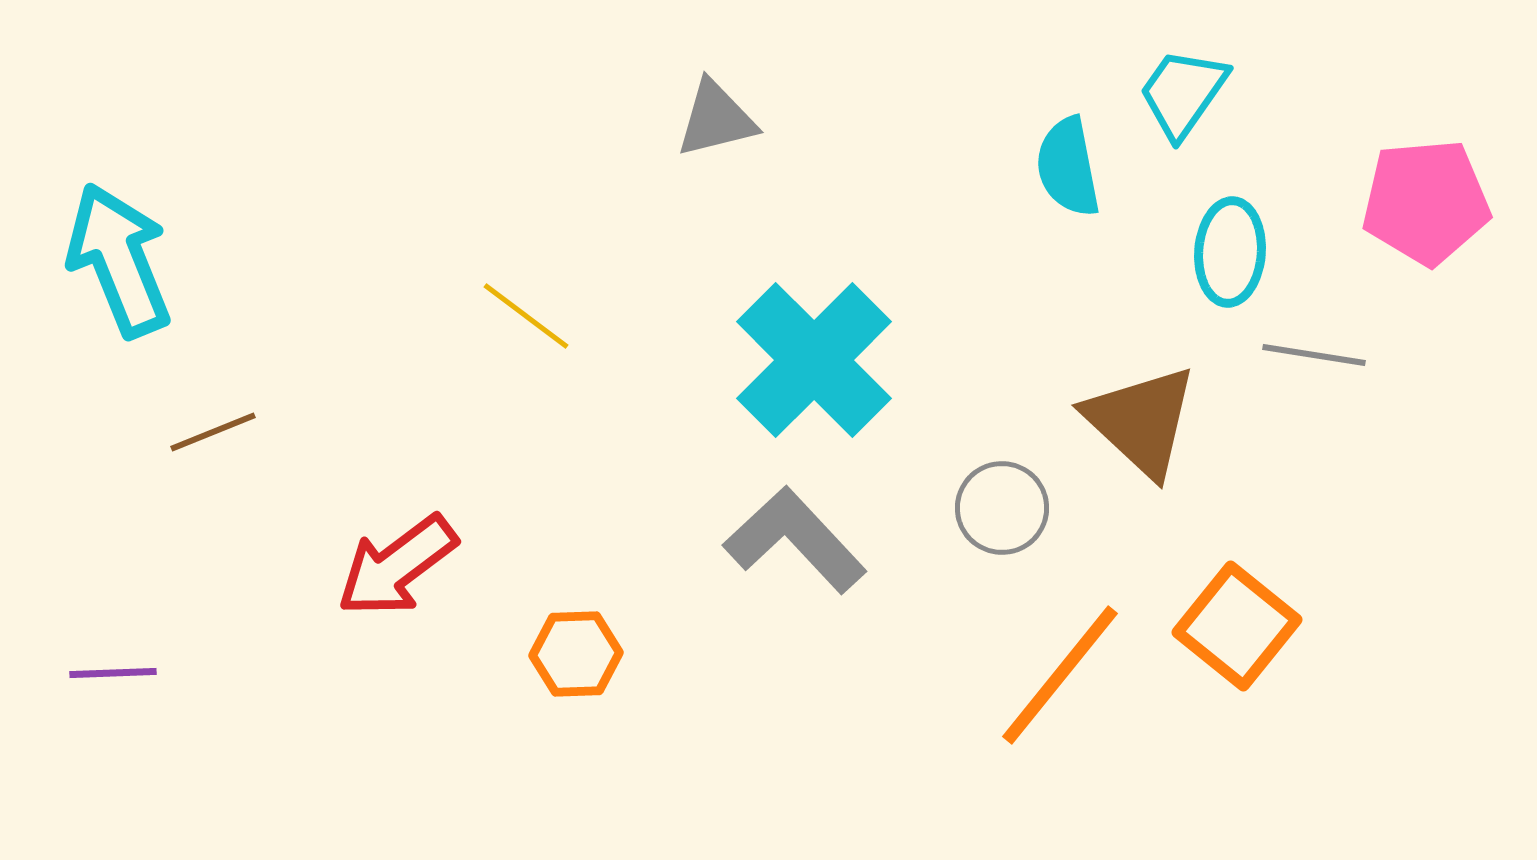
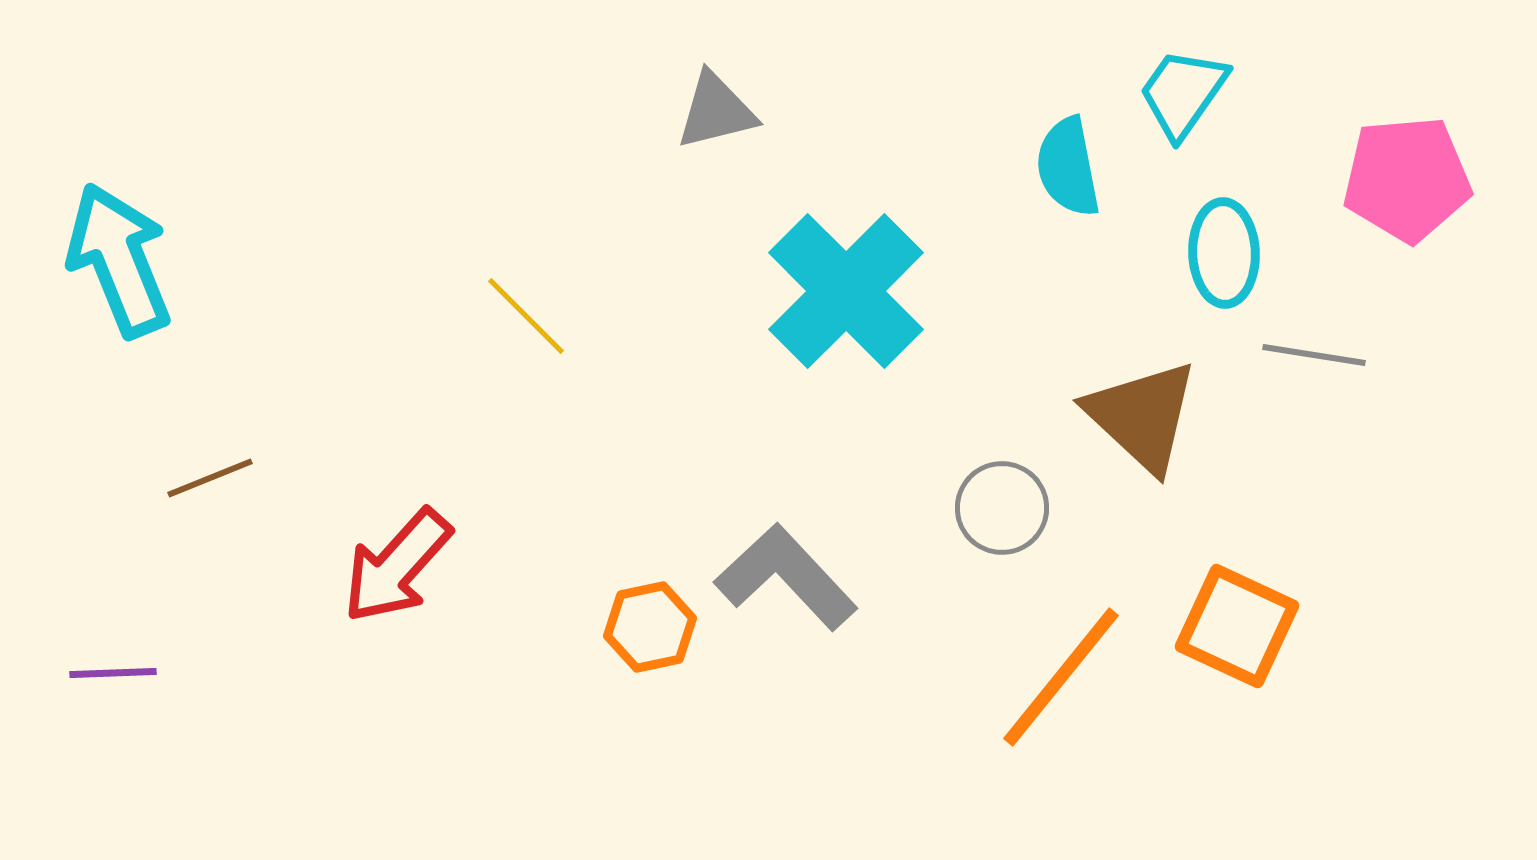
gray triangle: moved 8 px up
pink pentagon: moved 19 px left, 23 px up
cyan ellipse: moved 6 px left, 1 px down; rotated 6 degrees counterclockwise
yellow line: rotated 8 degrees clockwise
cyan cross: moved 32 px right, 69 px up
brown triangle: moved 1 px right, 5 px up
brown line: moved 3 px left, 46 px down
gray L-shape: moved 9 px left, 37 px down
red arrow: rotated 11 degrees counterclockwise
orange square: rotated 14 degrees counterclockwise
orange hexagon: moved 74 px right, 27 px up; rotated 10 degrees counterclockwise
orange line: moved 1 px right, 2 px down
